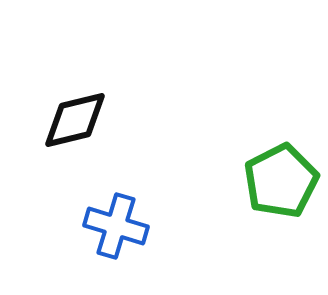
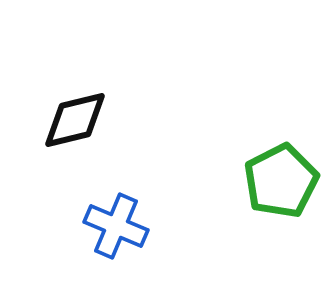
blue cross: rotated 6 degrees clockwise
